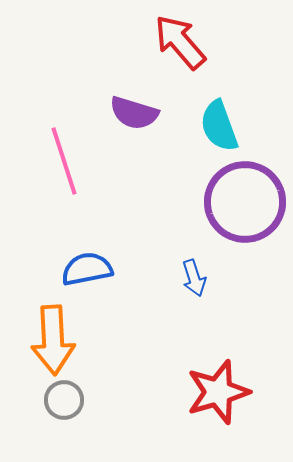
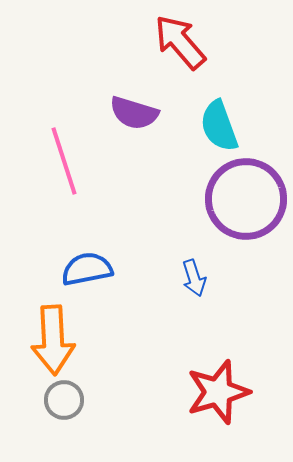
purple circle: moved 1 px right, 3 px up
